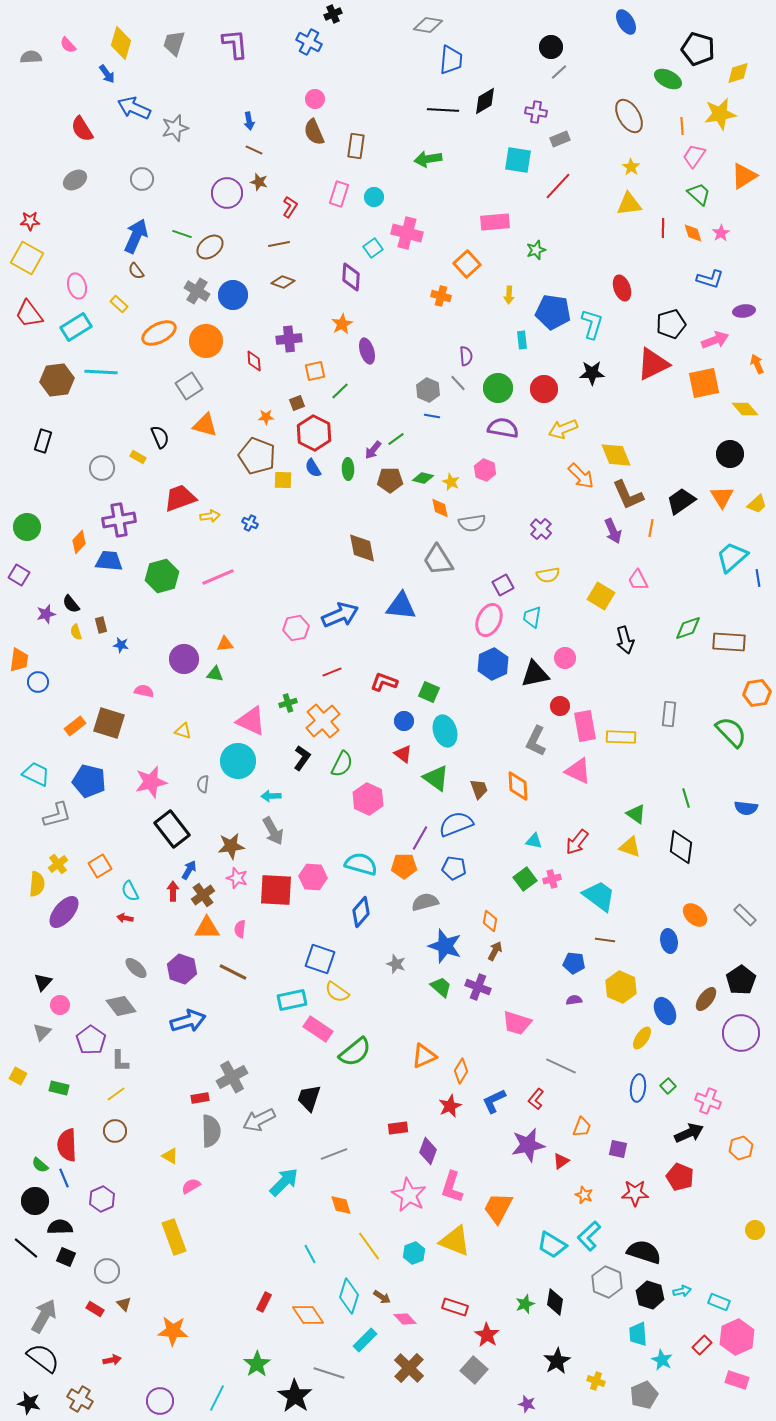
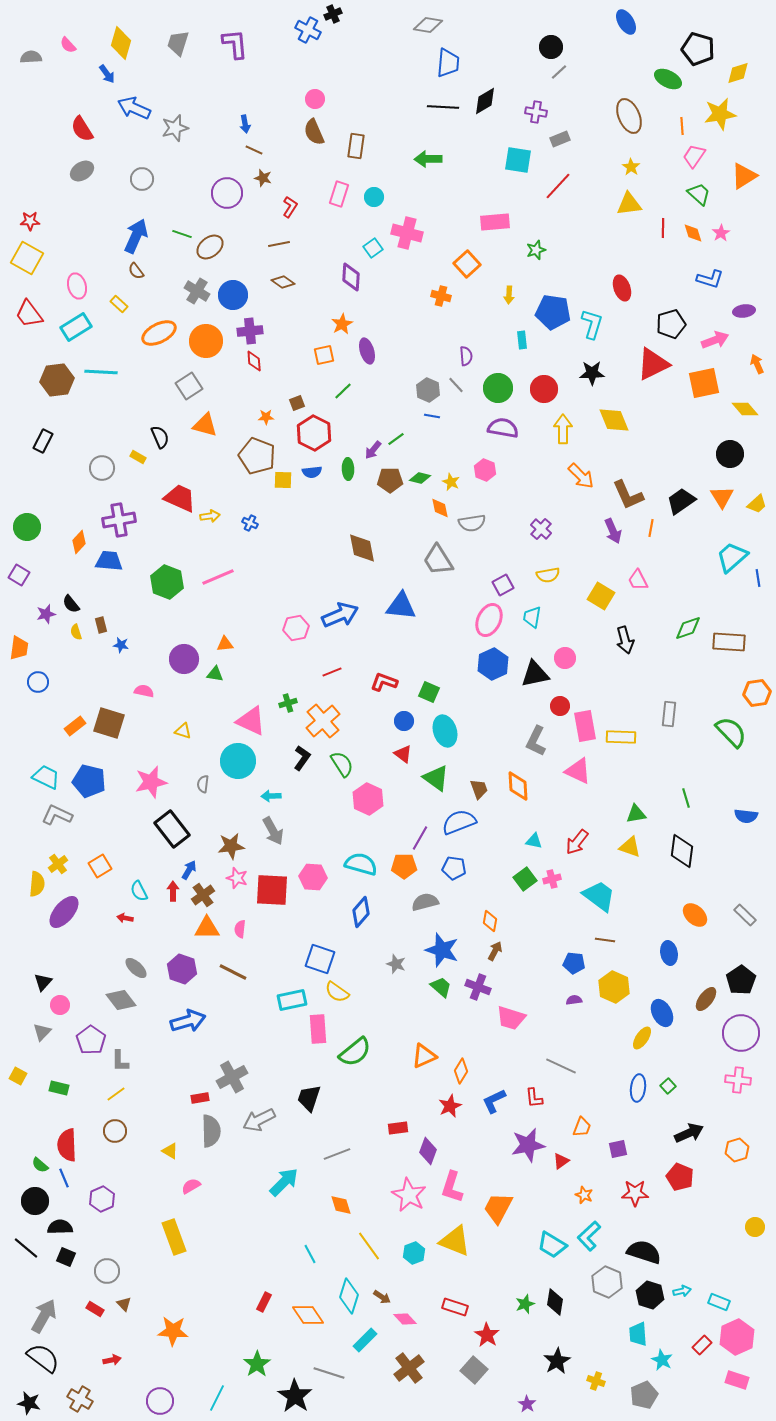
blue cross at (309, 42): moved 1 px left, 12 px up
gray trapezoid at (174, 43): moved 4 px right
blue trapezoid at (451, 60): moved 3 px left, 3 px down
black line at (443, 110): moved 3 px up
brown ellipse at (629, 116): rotated 8 degrees clockwise
blue arrow at (249, 121): moved 4 px left, 3 px down
green arrow at (428, 159): rotated 8 degrees clockwise
gray ellipse at (75, 180): moved 7 px right, 9 px up
brown star at (259, 182): moved 4 px right, 4 px up
brown diamond at (283, 282): rotated 15 degrees clockwise
purple cross at (289, 339): moved 39 px left, 8 px up
orange square at (315, 371): moved 9 px right, 16 px up
gray line at (458, 383): moved 2 px left, 2 px down
green line at (340, 391): moved 3 px right
yellow arrow at (563, 429): rotated 112 degrees clockwise
black rectangle at (43, 441): rotated 10 degrees clockwise
yellow diamond at (616, 455): moved 2 px left, 35 px up
blue semicircle at (313, 468): moved 1 px left, 4 px down; rotated 66 degrees counterclockwise
green diamond at (423, 478): moved 3 px left
red trapezoid at (180, 498): rotated 44 degrees clockwise
green hexagon at (162, 576): moved 5 px right, 6 px down; rotated 24 degrees counterclockwise
orange trapezoid at (19, 660): moved 12 px up
green semicircle at (342, 764): rotated 60 degrees counterclockwise
cyan trapezoid at (36, 774): moved 10 px right, 3 px down
blue semicircle at (746, 808): moved 8 px down
green triangle at (636, 814): rotated 45 degrees counterclockwise
gray L-shape at (57, 815): rotated 140 degrees counterclockwise
blue semicircle at (456, 824): moved 3 px right, 2 px up
black diamond at (681, 847): moved 1 px right, 4 px down
red square at (276, 890): moved 4 px left
cyan semicircle at (130, 891): moved 9 px right
blue ellipse at (669, 941): moved 12 px down
blue star at (445, 946): moved 3 px left, 4 px down
yellow hexagon at (621, 987): moved 7 px left
gray diamond at (121, 1006): moved 6 px up
blue ellipse at (665, 1011): moved 3 px left, 2 px down
pink trapezoid at (517, 1023): moved 6 px left, 5 px up
pink rectangle at (318, 1029): rotated 52 degrees clockwise
red L-shape at (536, 1099): moved 2 px left, 1 px up; rotated 45 degrees counterclockwise
pink cross at (708, 1101): moved 30 px right, 21 px up; rotated 15 degrees counterclockwise
orange hexagon at (741, 1148): moved 4 px left, 2 px down
purple square at (618, 1149): rotated 24 degrees counterclockwise
gray line at (334, 1154): moved 3 px right
yellow triangle at (170, 1156): moved 5 px up
yellow circle at (755, 1230): moved 3 px up
brown cross at (409, 1368): rotated 8 degrees clockwise
purple star at (527, 1404): rotated 18 degrees clockwise
